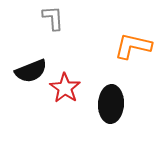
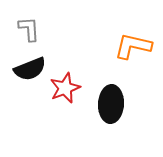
gray L-shape: moved 24 px left, 11 px down
black semicircle: moved 1 px left, 2 px up
red star: rotated 16 degrees clockwise
